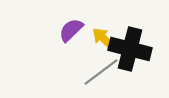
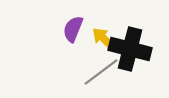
purple semicircle: moved 2 px right, 1 px up; rotated 24 degrees counterclockwise
